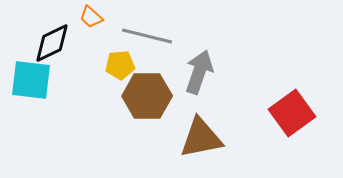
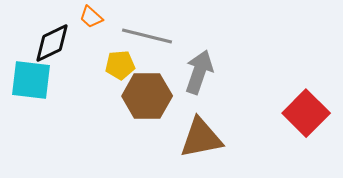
red square: moved 14 px right; rotated 9 degrees counterclockwise
